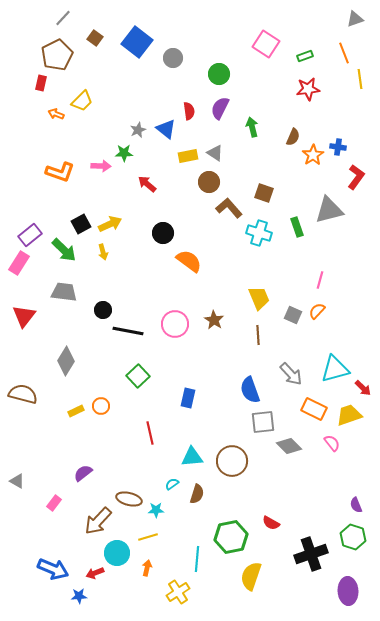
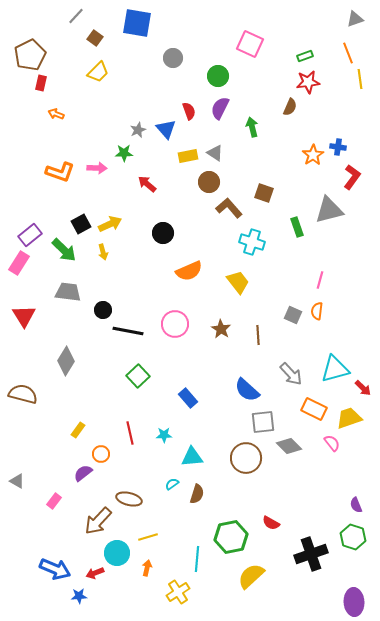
gray line at (63, 18): moved 13 px right, 2 px up
blue square at (137, 42): moved 19 px up; rotated 28 degrees counterclockwise
pink square at (266, 44): moved 16 px left; rotated 8 degrees counterclockwise
orange line at (344, 53): moved 4 px right
brown pentagon at (57, 55): moved 27 px left
green circle at (219, 74): moved 1 px left, 2 px down
red star at (308, 89): moved 7 px up
yellow trapezoid at (82, 101): moved 16 px right, 29 px up
red semicircle at (189, 111): rotated 12 degrees counterclockwise
blue triangle at (166, 129): rotated 10 degrees clockwise
brown semicircle at (293, 137): moved 3 px left, 30 px up
pink arrow at (101, 166): moved 4 px left, 2 px down
red L-shape at (356, 177): moved 4 px left
cyan cross at (259, 233): moved 7 px left, 9 px down
orange semicircle at (189, 261): moved 10 px down; rotated 120 degrees clockwise
gray trapezoid at (64, 292): moved 4 px right
yellow trapezoid at (259, 298): moved 21 px left, 16 px up; rotated 15 degrees counterclockwise
orange semicircle at (317, 311): rotated 36 degrees counterclockwise
red triangle at (24, 316): rotated 10 degrees counterclockwise
brown star at (214, 320): moved 7 px right, 9 px down
blue semicircle at (250, 390): moved 3 px left; rotated 28 degrees counterclockwise
blue rectangle at (188, 398): rotated 54 degrees counterclockwise
orange circle at (101, 406): moved 48 px down
yellow rectangle at (76, 411): moved 2 px right, 19 px down; rotated 28 degrees counterclockwise
yellow trapezoid at (349, 415): moved 3 px down
red line at (150, 433): moved 20 px left
brown circle at (232, 461): moved 14 px right, 3 px up
pink rectangle at (54, 503): moved 2 px up
cyan star at (156, 510): moved 8 px right, 75 px up
blue arrow at (53, 569): moved 2 px right
yellow semicircle at (251, 576): rotated 28 degrees clockwise
purple ellipse at (348, 591): moved 6 px right, 11 px down
